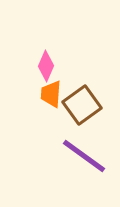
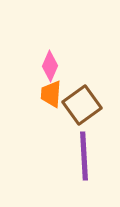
pink diamond: moved 4 px right
purple line: rotated 51 degrees clockwise
